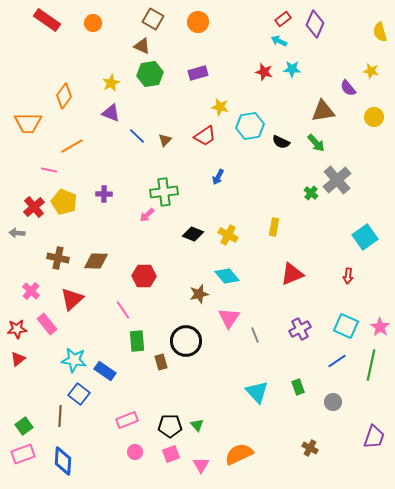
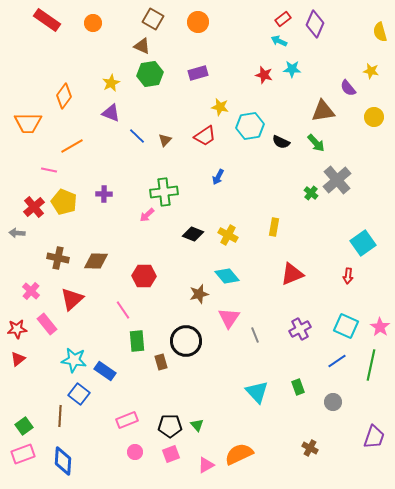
red star at (264, 72): moved 3 px down
cyan square at (365, 237): moved 2 px left, 6 px down
pink triangle at (201, 465): moved 5 px right; rotated 30 degrees clockwise
